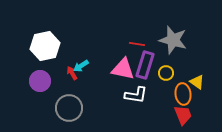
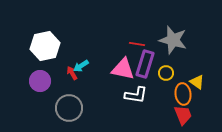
purple rectangle: moved 1 px up
